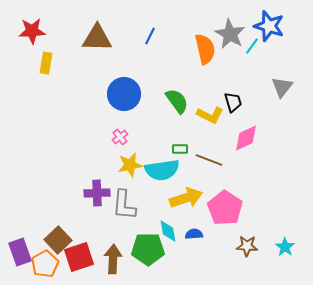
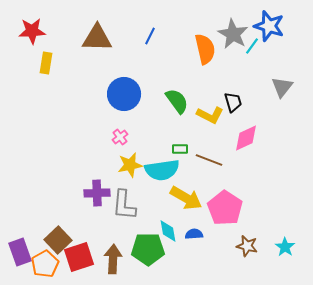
gray star: moved 3 px right
yellow arrow: rotated 48 degrees clockwise
brown star: rotated 10 degrees clockwise
